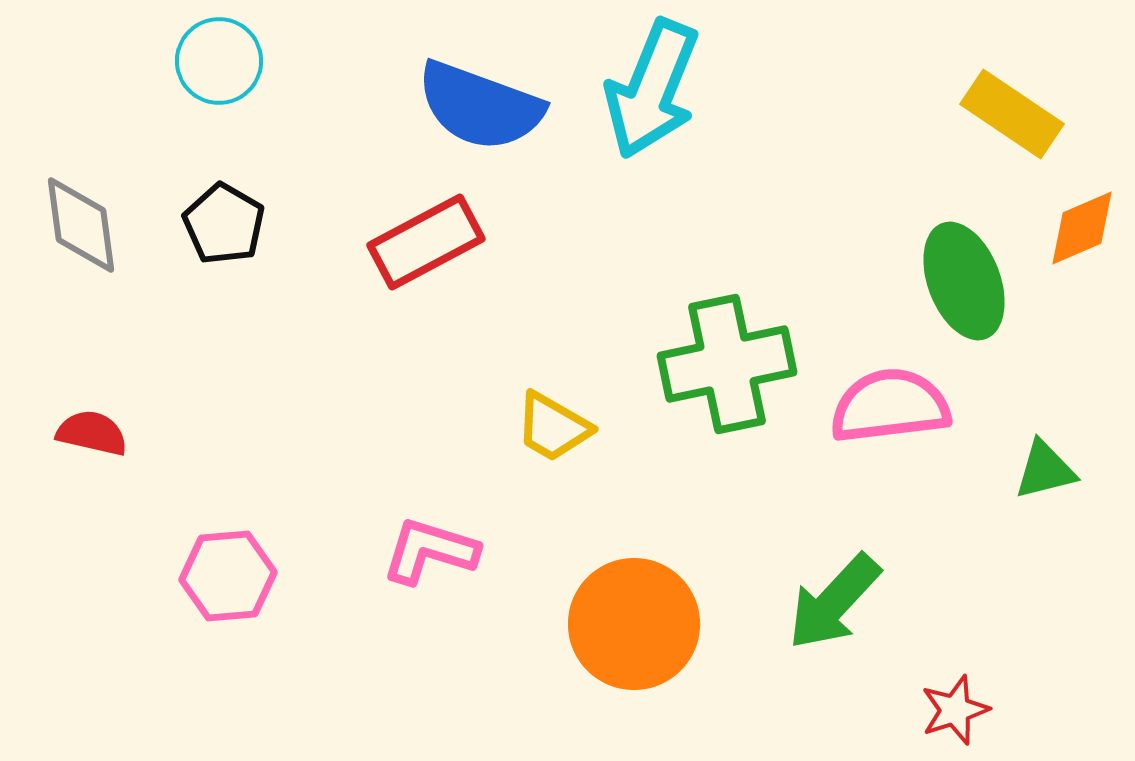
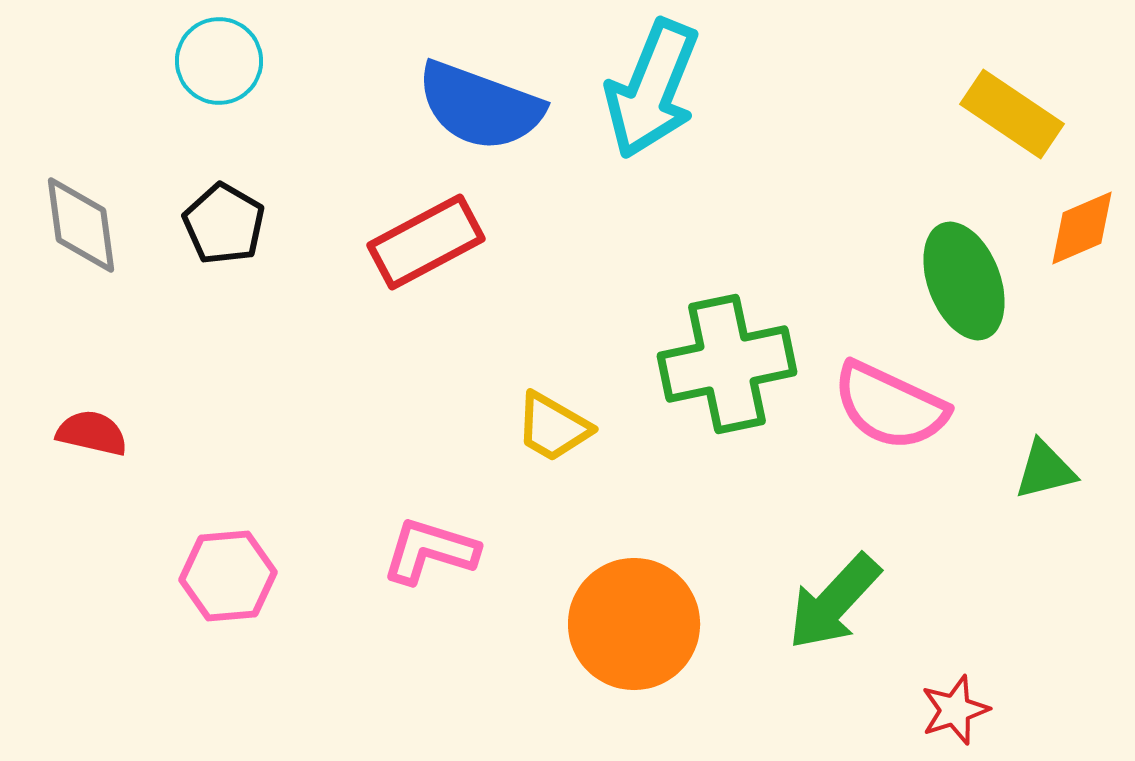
pink semicircle: rotated 148 degrees counterclockwise
